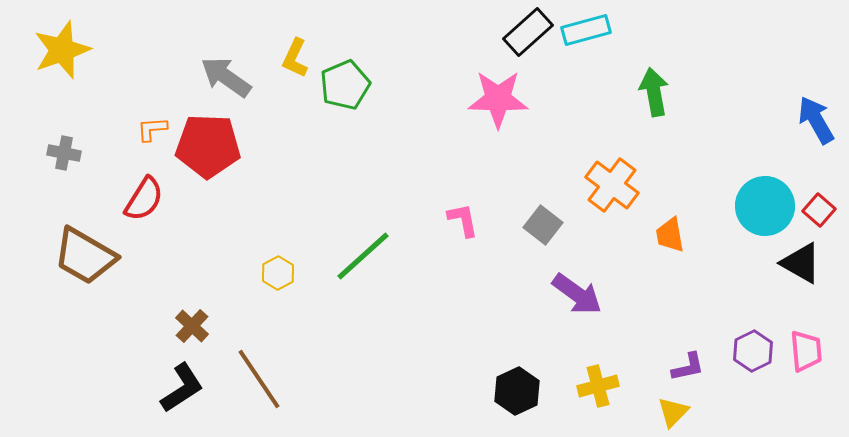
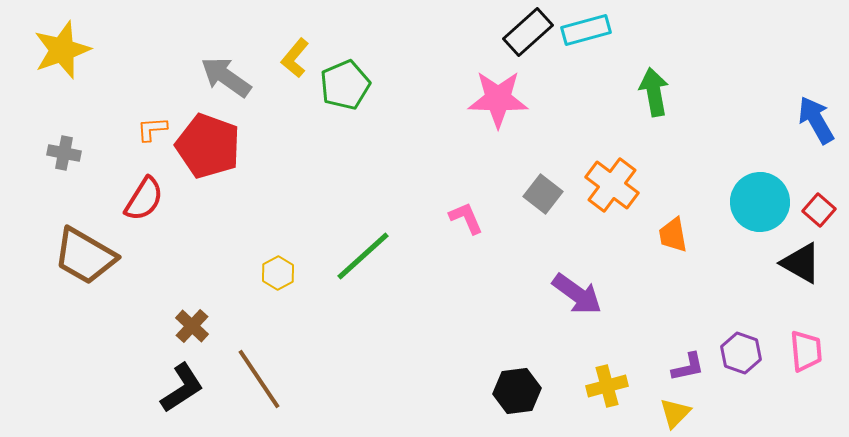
yellow L-shape: rotated 15 degrees clockwise
red pentagon: rotated 18 degrees clockwise
cyan circle: moved 5 px left, 4 px up
pink L-shape: moved 3 px right, 2 px up; rotated 12 degrees counterclockwise
gray square: moved 31 px up
orange trapezoid: moved 3 px right
purple hexagon: moved 12 px left, 2 px down; rotated 15 degrees counterclockwise
yellow cross: moved 9 px right
black hexagon: rotated 18 degrees clockwise
yellow triangle: moved 2 px right, 1 px down
